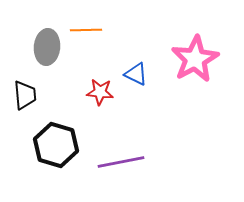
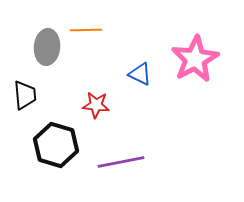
blue triangle: moved 4 px right
red star: moved 4 px left, 13 px down
